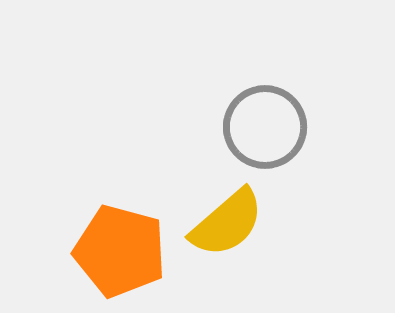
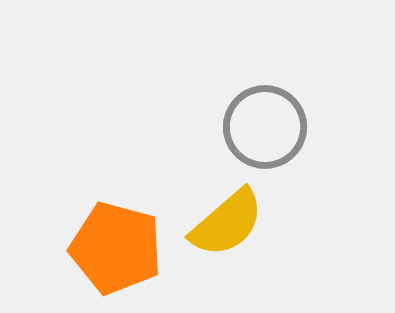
orange pentagon: moved 4 px left, 3 px up
